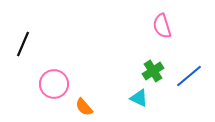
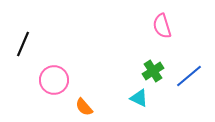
pink circle: moved 4 px up
